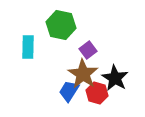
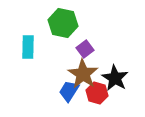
green hexagon: moved 2 px right, 2 px up
purple square: moved 3 px left, 1 px up
